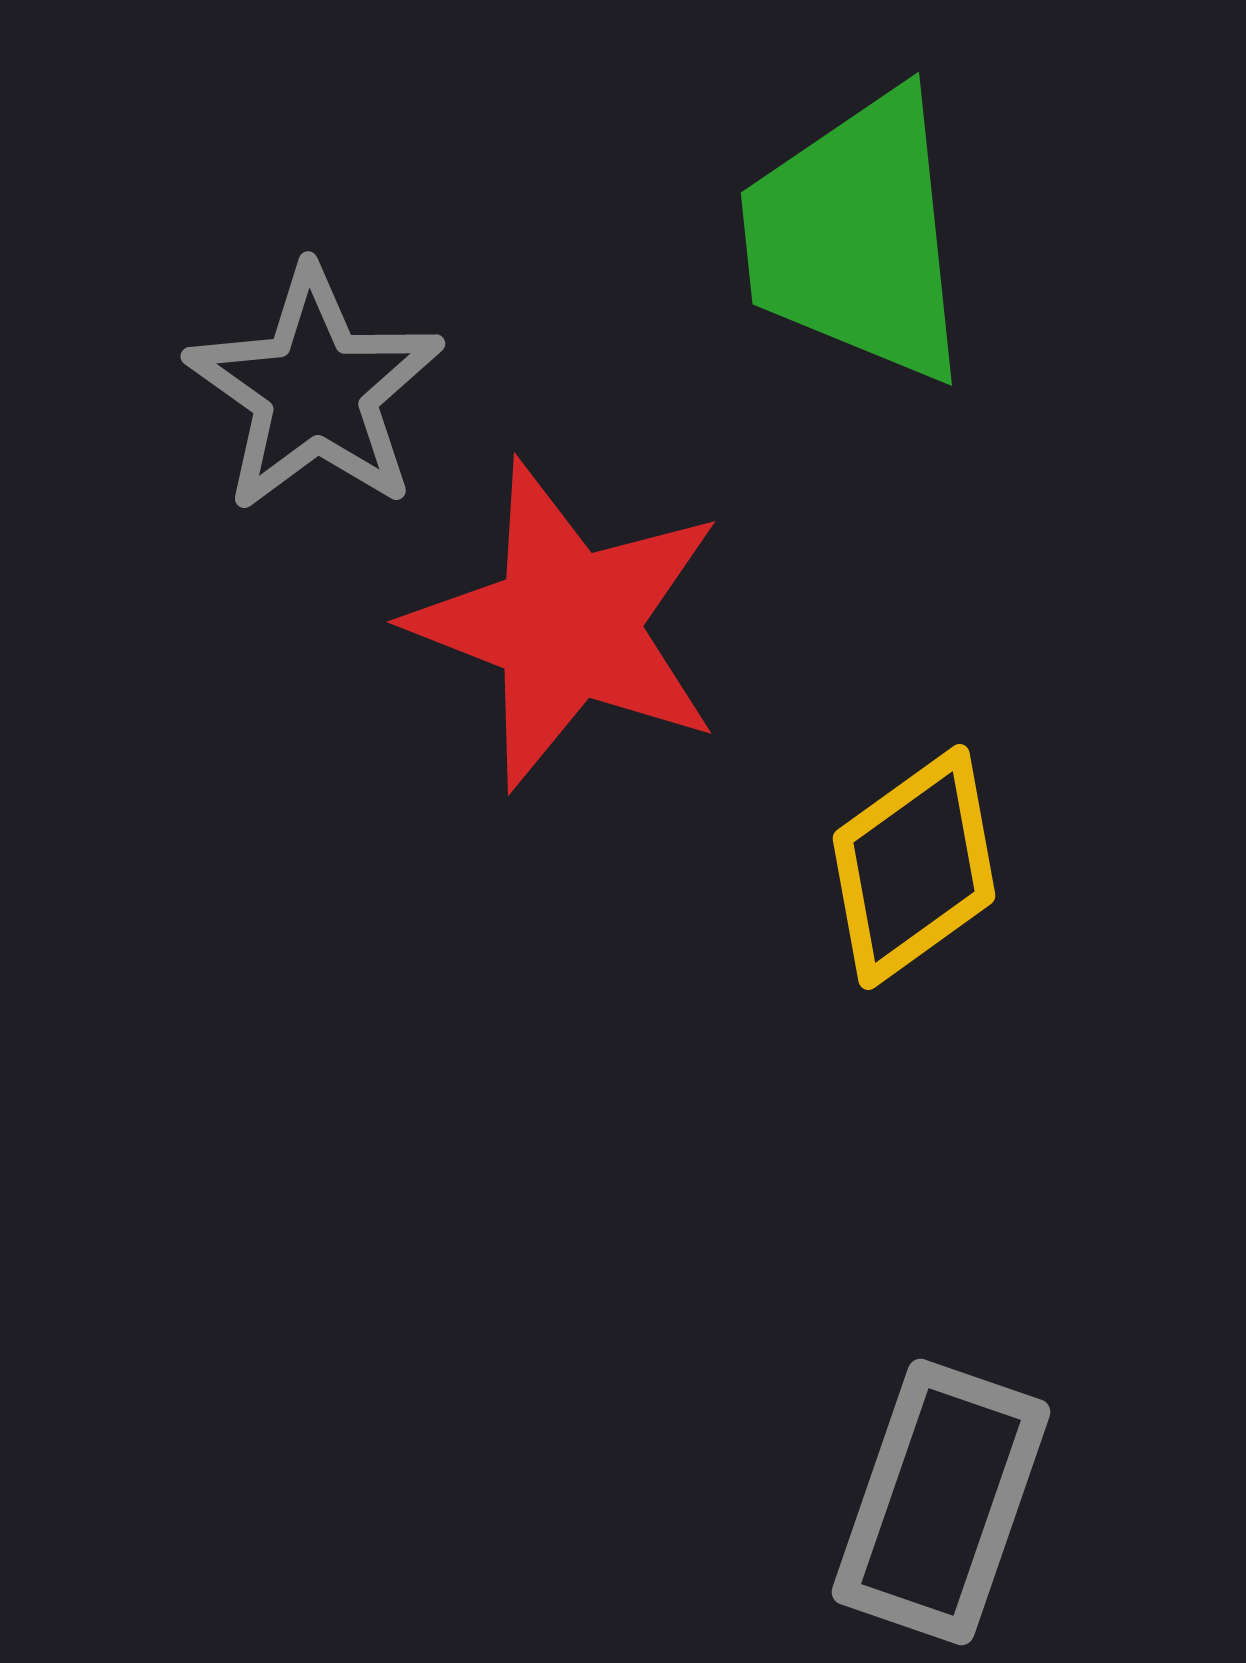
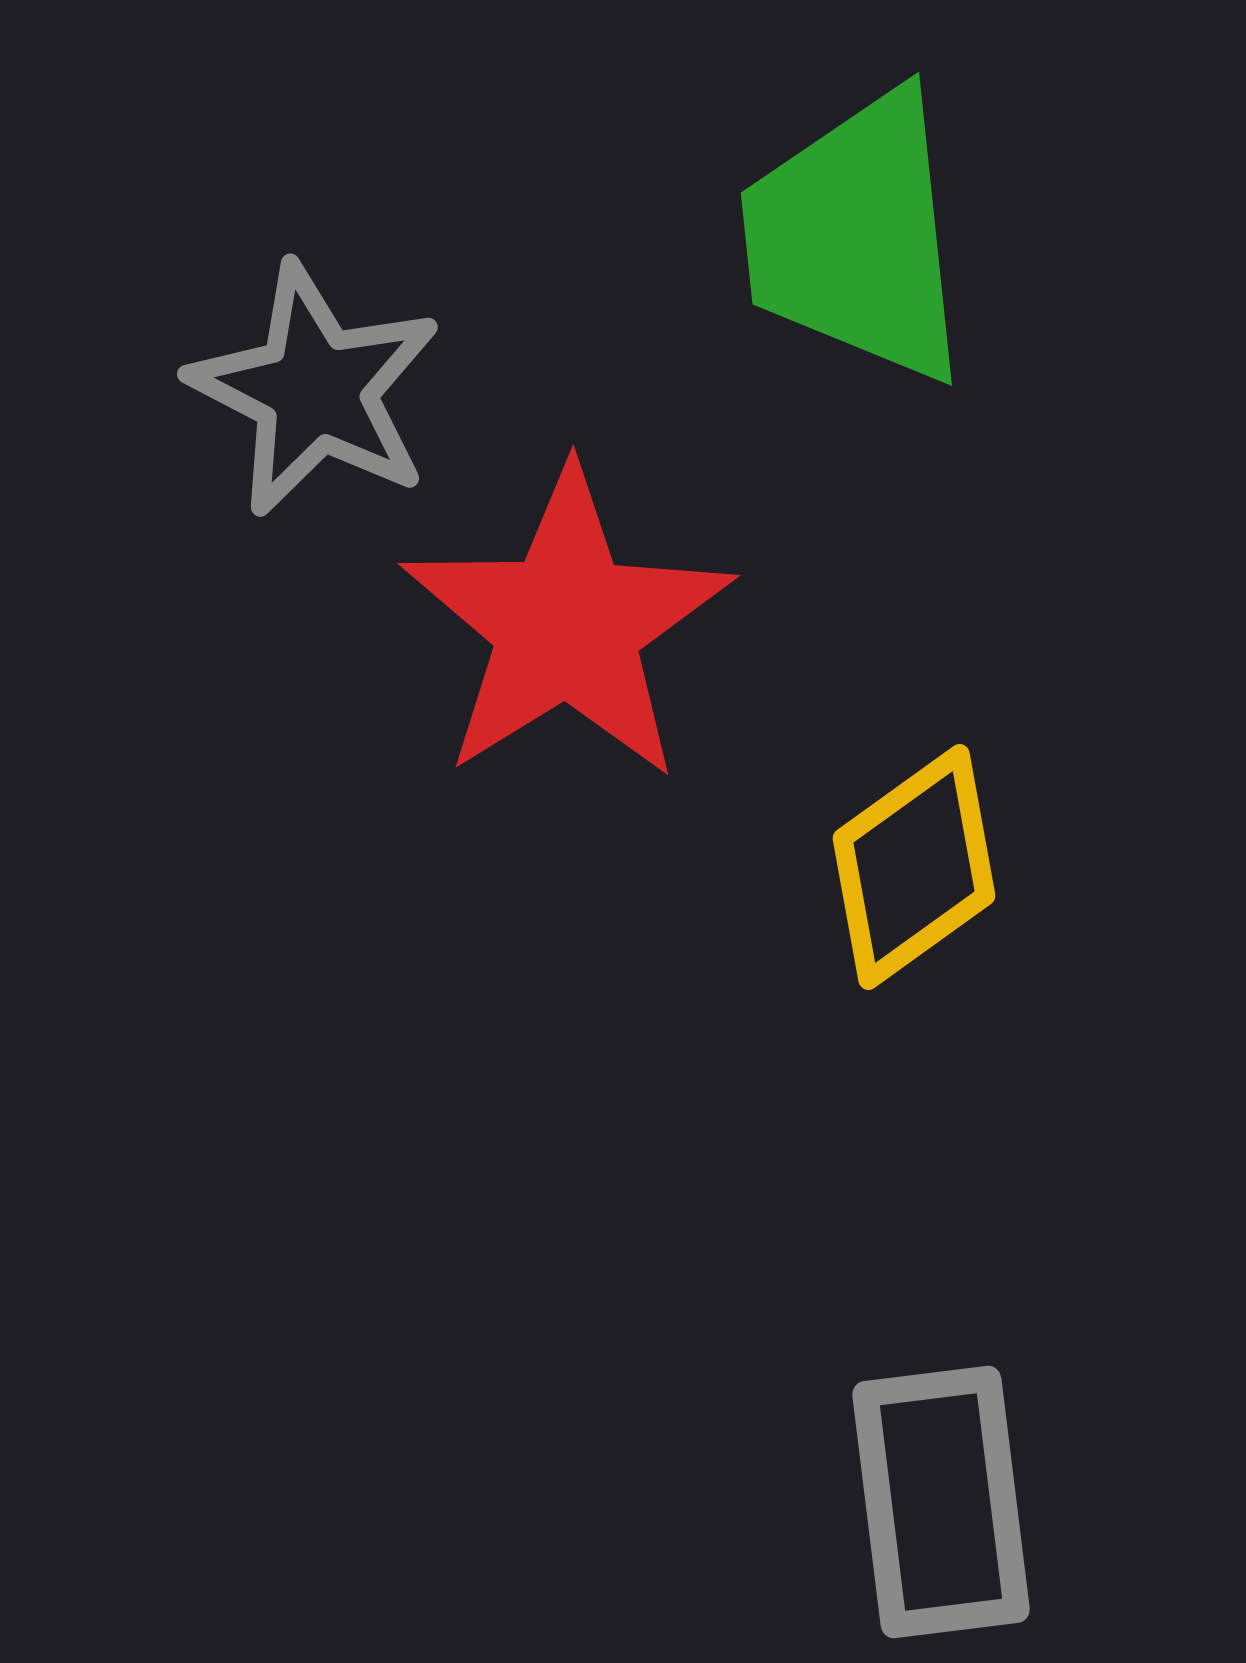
gray star: rotated 8 degrees counterclockwise
red star: rotated 19 degrees clockwise
gray rectangle: rotated 26 degrees counterclockwise
